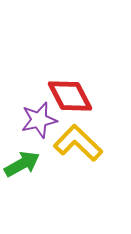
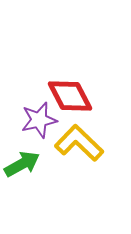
yellow L-shape: moved 1 px right
